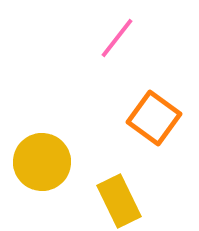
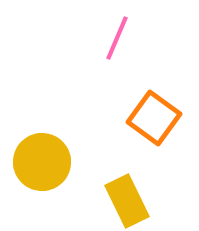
pink line: rotated 15 degrees counterclockwise
yellow rectangle: moved 8 px right
